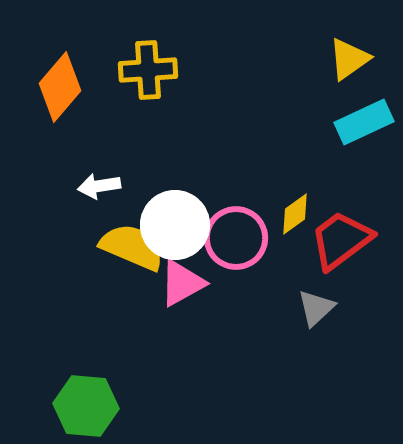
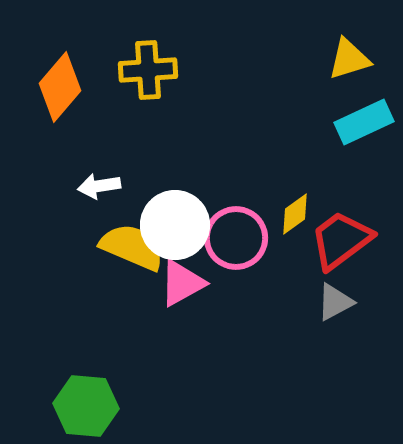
yellow triangle: rotated 18 degrees clockwise
gray triangle: moved 19 px right, 6 px up; rotated 15 degrees clockwise
